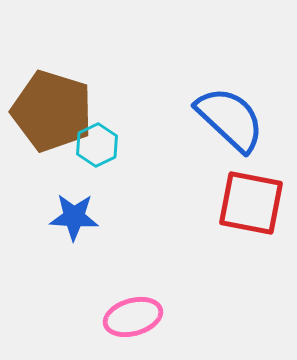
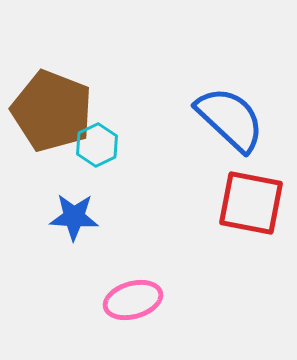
brown pentagon: rotated 4 degrees clockwise
pink ellipse: moved 17 px up
